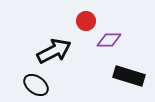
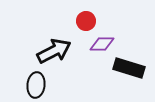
purple diamond: moved 7 px left, 4 px down
black rectangle: moved 8 px up
black ellipse: rotated 60 degrees clockwise
